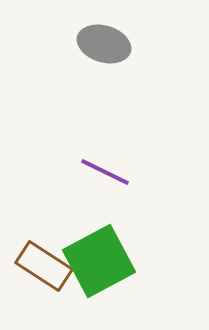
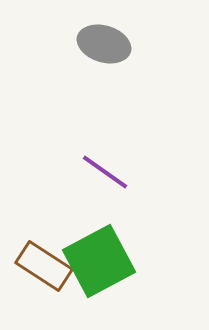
purple line: rotated 9 degrees clockwise
